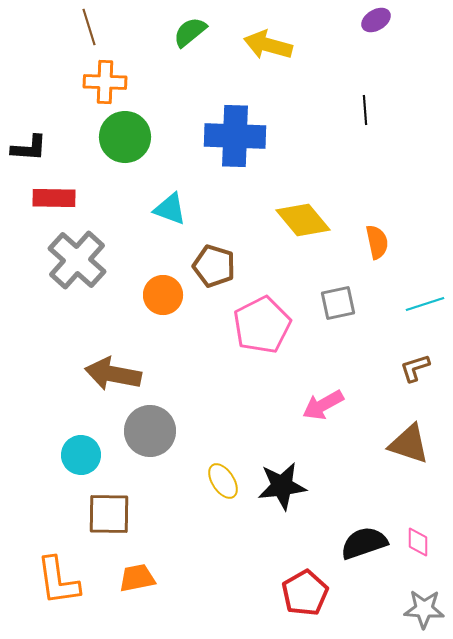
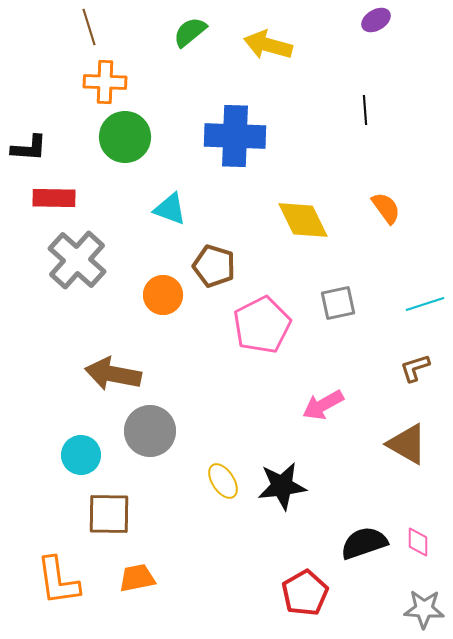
yellow diamond: rotated 14 degrees clockwise
orange semicircle: moved 9 px right, 34 px up; rotated 24 degrees counterclockwise
brown triangle: moved 2 px left; rotated 12 degrees clockwise
